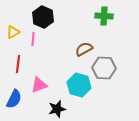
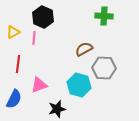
pink line: moved 1 px right, 1 px up
